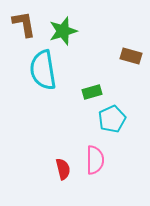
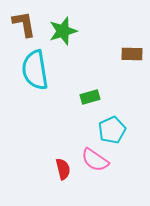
brown rectangle: moved 1 px right, 2 px up; rotated 15 degrees counterclockwise
cyan semicircle: moved 8 px left
green rectangle: moved 2 px left, 5 px down
cyan pentagon: moved 11 px down
pink semicircle: rotated 124 degrees clockwise
